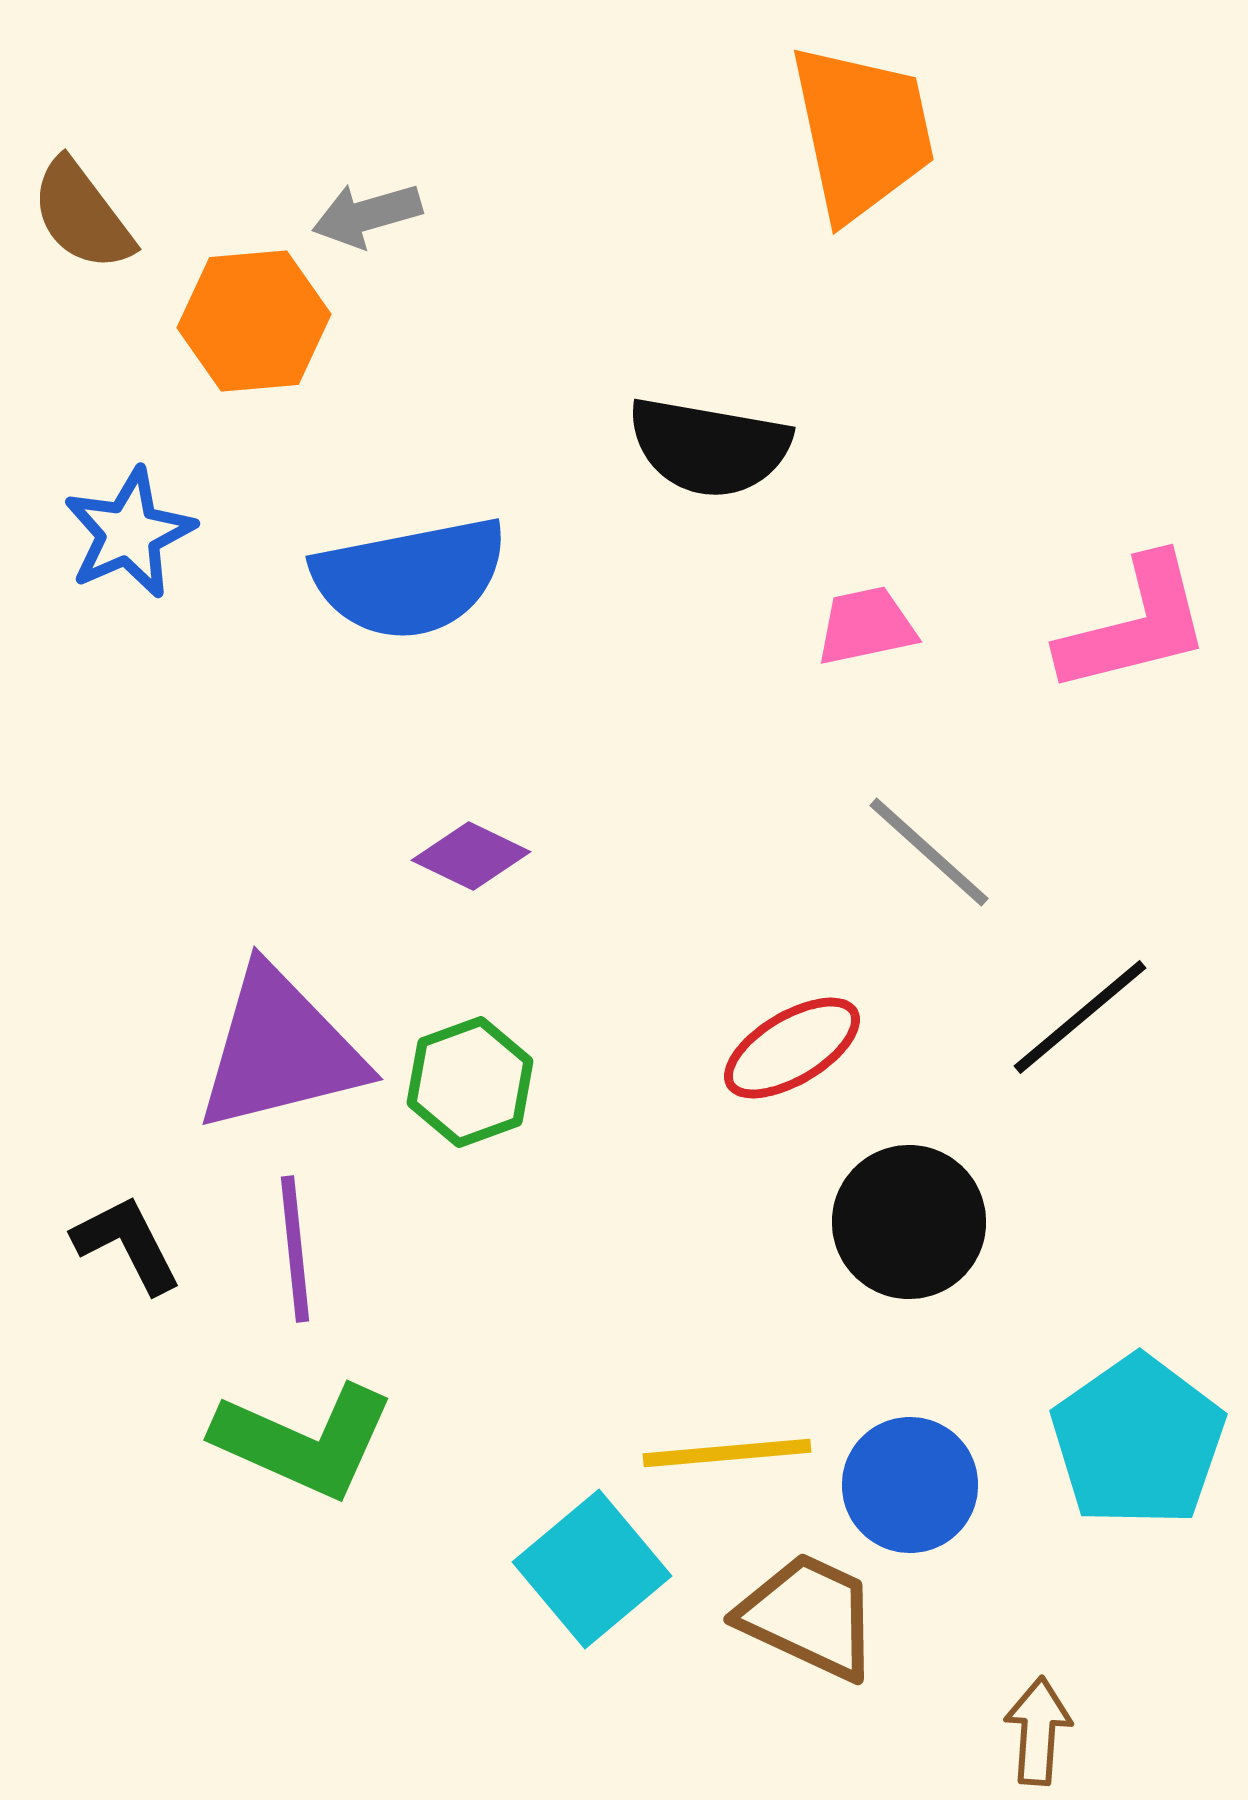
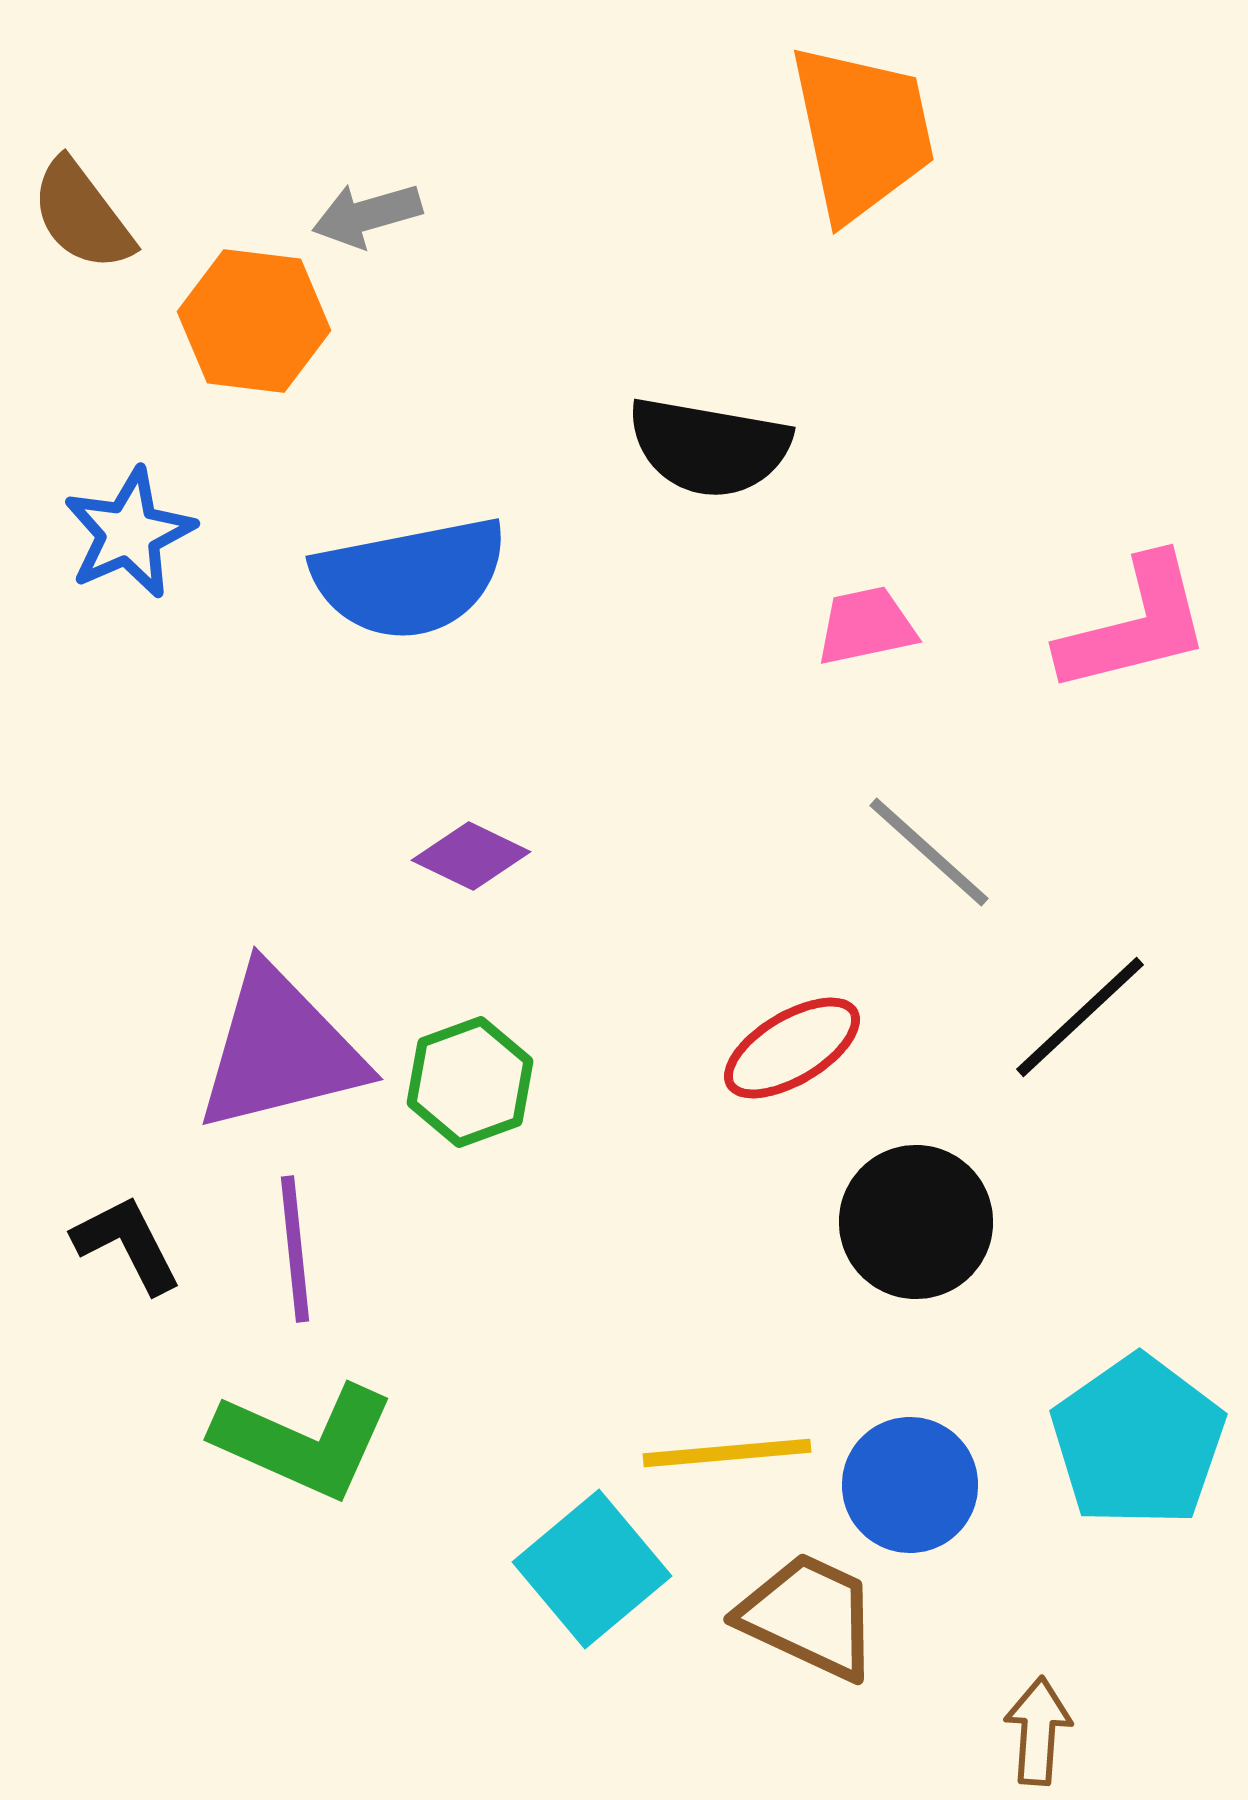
orange hexagon: rotated 12 degrees clockwise
black line: rotated 3 degrees counterclockwise
black circle: moved 7 px right
